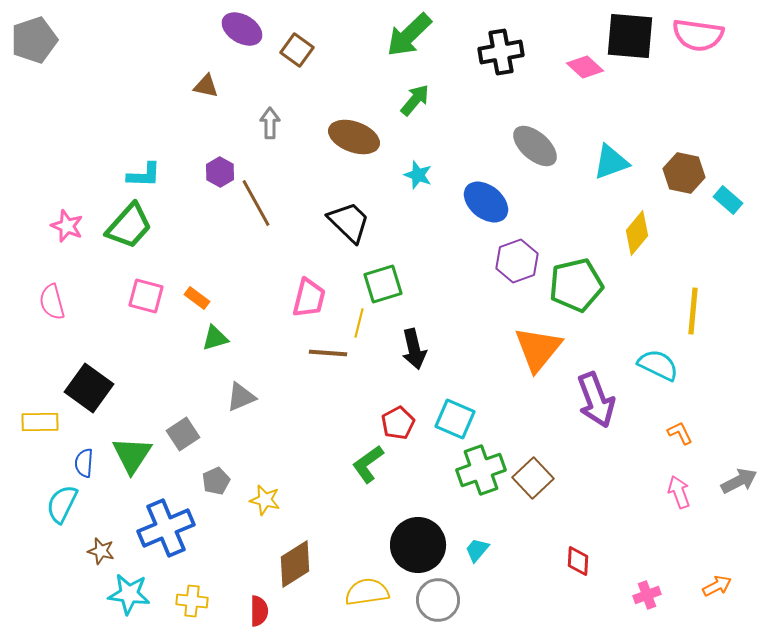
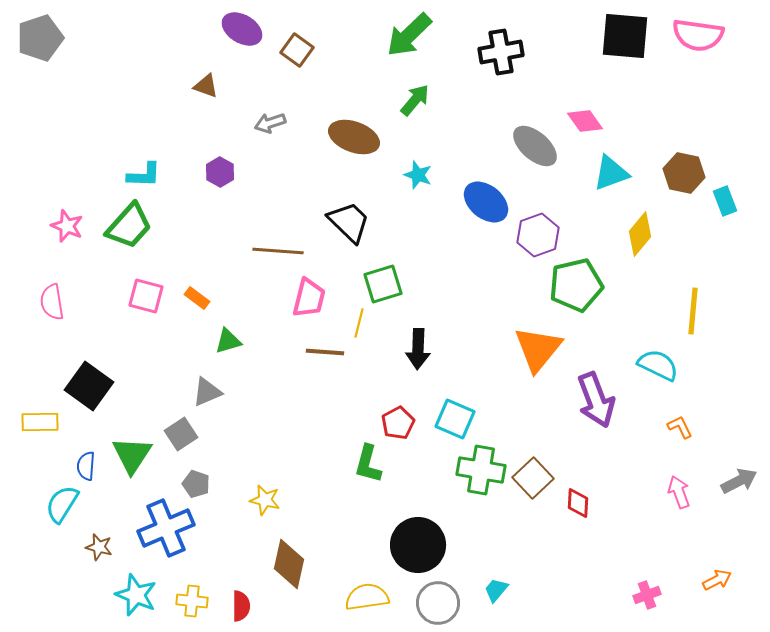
black square at (630, 36): moved 5 px left
gray pentagon at (34, 40): moved 6 px right, 2 px up
pink diamond at (585, 67): moved 54 px down; rotated 12 degrees clockwise
brown triangle at (206, 86): rotated 8 degrees clockwise
gray arrow at (270, 123): rotated 108 degrees counterclockwise
cyan triangle at (611, 162): moved 11 px down
cyan rectangle at (728, 200): moved 3 px left, 1 px down; rotated 28 degrees clockwise
brown line at (256, 203): moved 22 px right, 48 px down; rotated 57 degrees counterclockwise
yellow diamond at (637, 233): moved 3 px right, 1 px down
purple hexagon at (517, 261): moved 21 px right, 26 px up
pink semicircle at (52, 302): rotated 6 degrees clockwise
green triangle at (215, 338): moved 13 px right, 3 px down
black arrow at (414, 349): moved 4 px right; rotated 15 degrees clockwise
brown line at (328, 353): moved 3 px left, 1 px up
black square at (89, 388): moved 2 px up
gray triangle at (241, 397): moved 34 px left, 5 px up
orange L-shape at (680, 433): moved 6 px up
gray square at (183, 434): moved 2 px left
blue semicircle at (84, 463): moved 2 px right, 3 px down
green L-shape at (368, 464): rotated 39 degrees counterclockwise
green cross at (481, 470): rotated 30 degrees clockwise
gray pentagon at (216, 481): moved 20 px left, 3 px down; rotated 28 degrees counterclockwise
cyan semicircle at (62, 504): rotated 6 degrees clockwise
cyan trapezoid at (477, 550): moved 19 px right, 40 px down
brown star at (101, 551): moved 2 px left, 4 px up
red diamond at (578, 561): moved 58 px up
brown diamond at (295, 564): moved 6 px left; rotated 45 degrees counterclockwise
orange arrow at (717, 586): moved 6 px up
yellow semicircle at (367, 592): moved 5 px down
cyan star at (129, 594): moved 7 px right, 1 px down; rotated 15 degrees clockwise
gray circle at (438, 600): moved 3 px down
red semicircle at (259, 611): moved 18 px left, 5 px up
